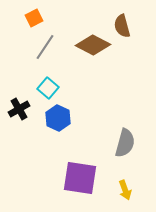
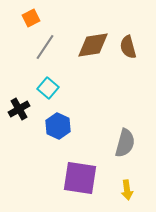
orange square: moved 3 px left
brown semicircle: moved 6 px right, 21 px down
brown diamond: rotated 36 degrees counterclockwise
blue hexagon: moved 8 px down
yellow arrow: moved 2 px right; rotated 12 degrees clockwise
